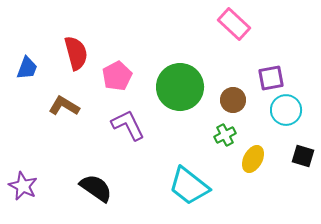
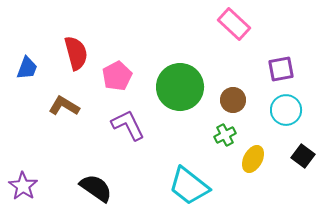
purple square: moved 10 px right, 9 px up
black square: rotated 20 degrees clockwise
purple star: rotated 8 degrees clockwise
